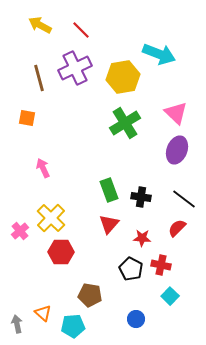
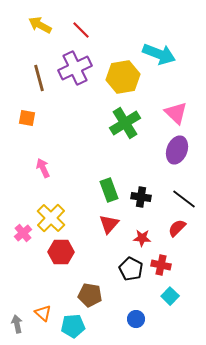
pink cross: moved 3 px right, 2 px down
